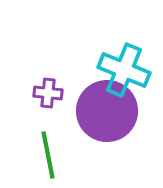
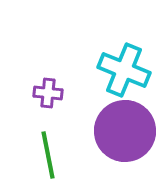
purple circle: moved 18 px right, 20 px down
